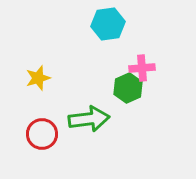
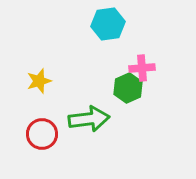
yellow star: moved 1 px right, 3 px down
